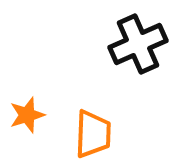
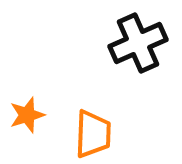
black cross: moved 1 px up
